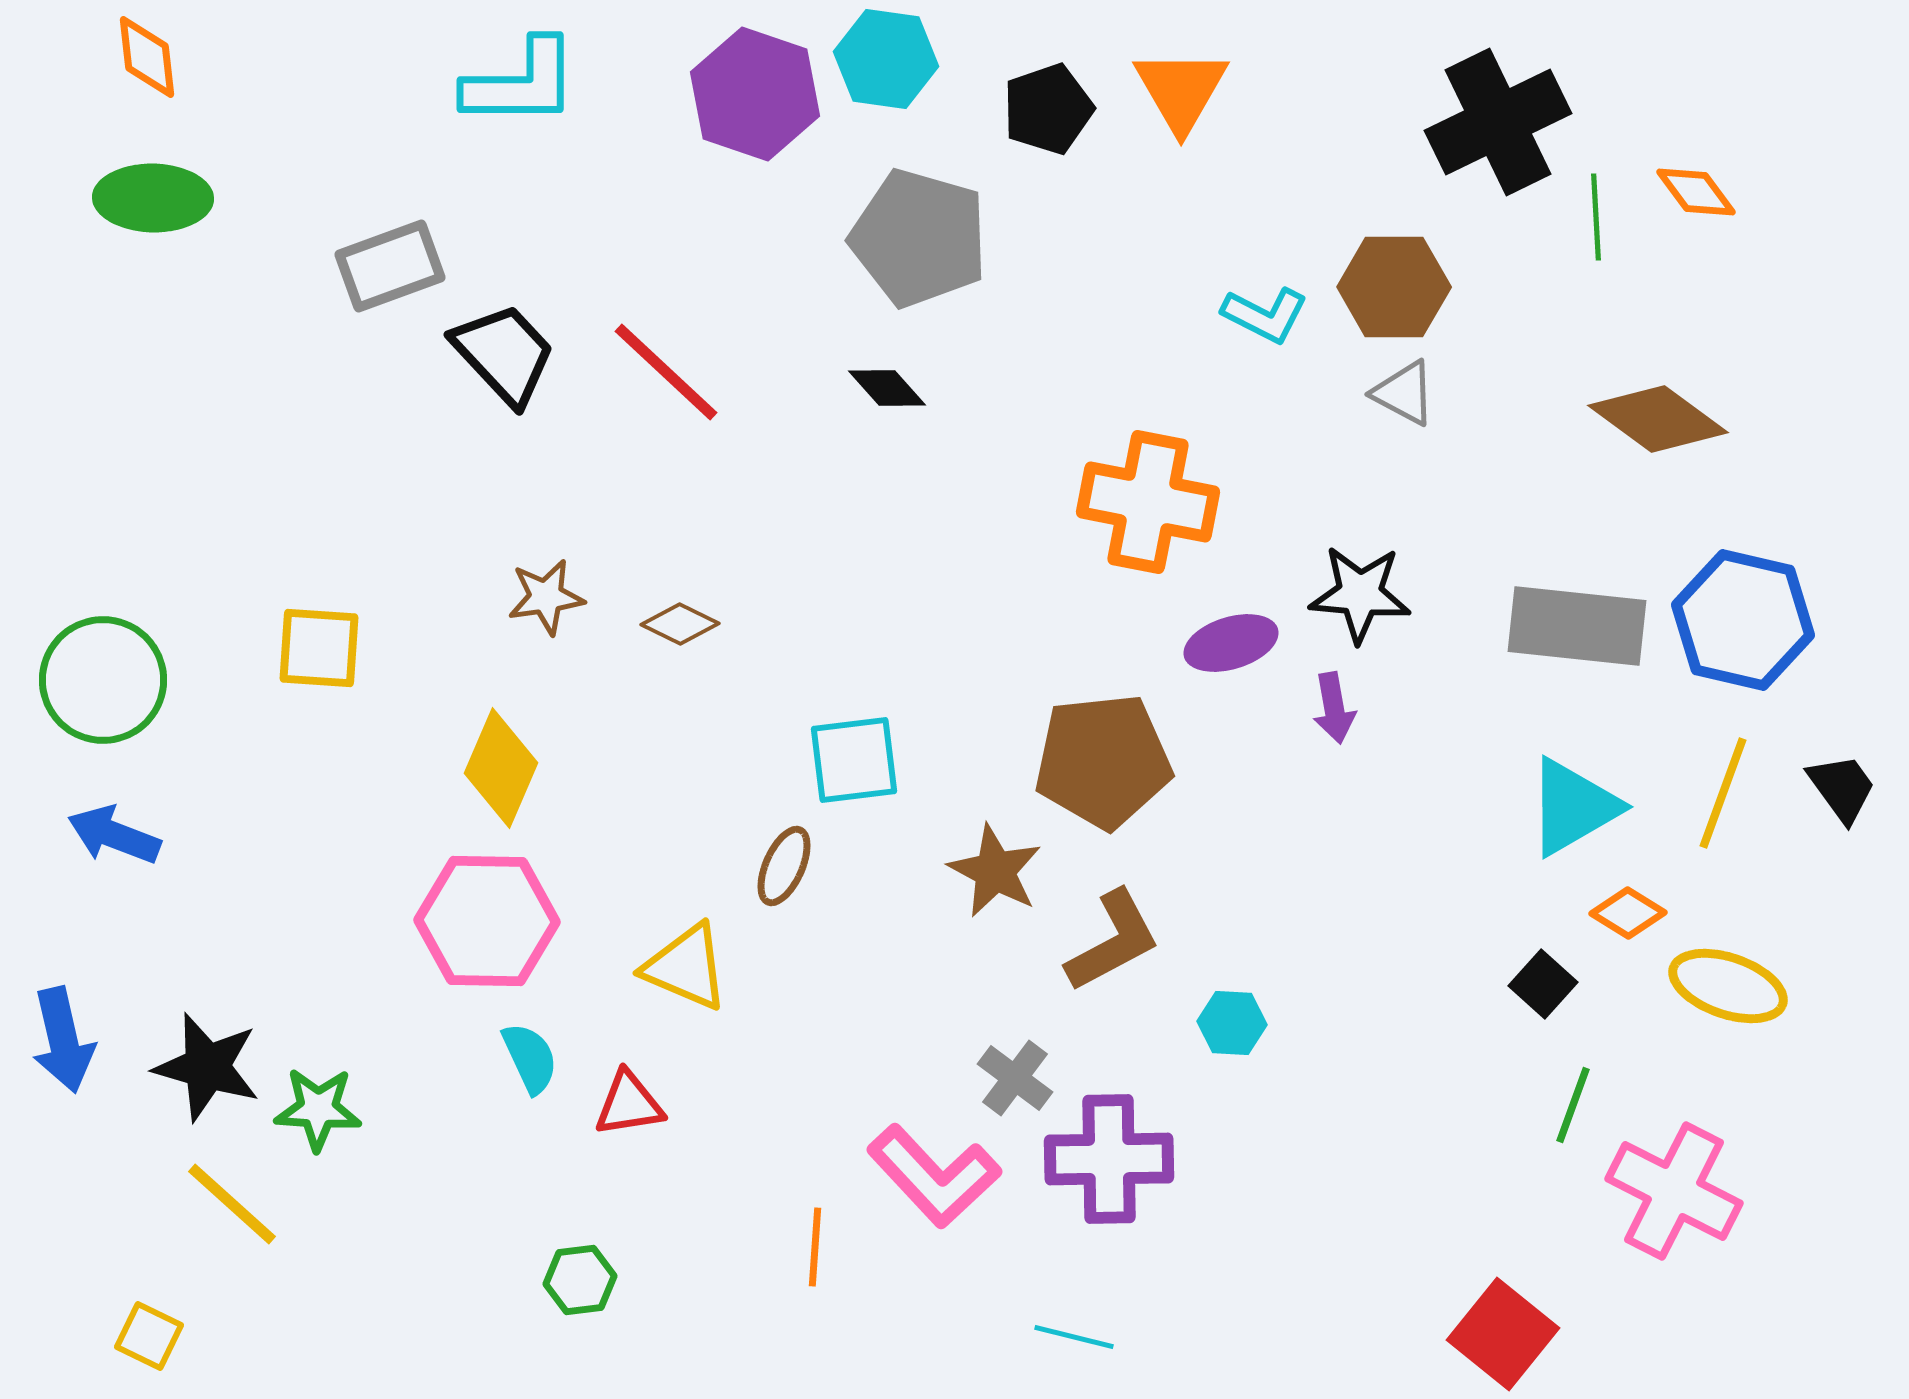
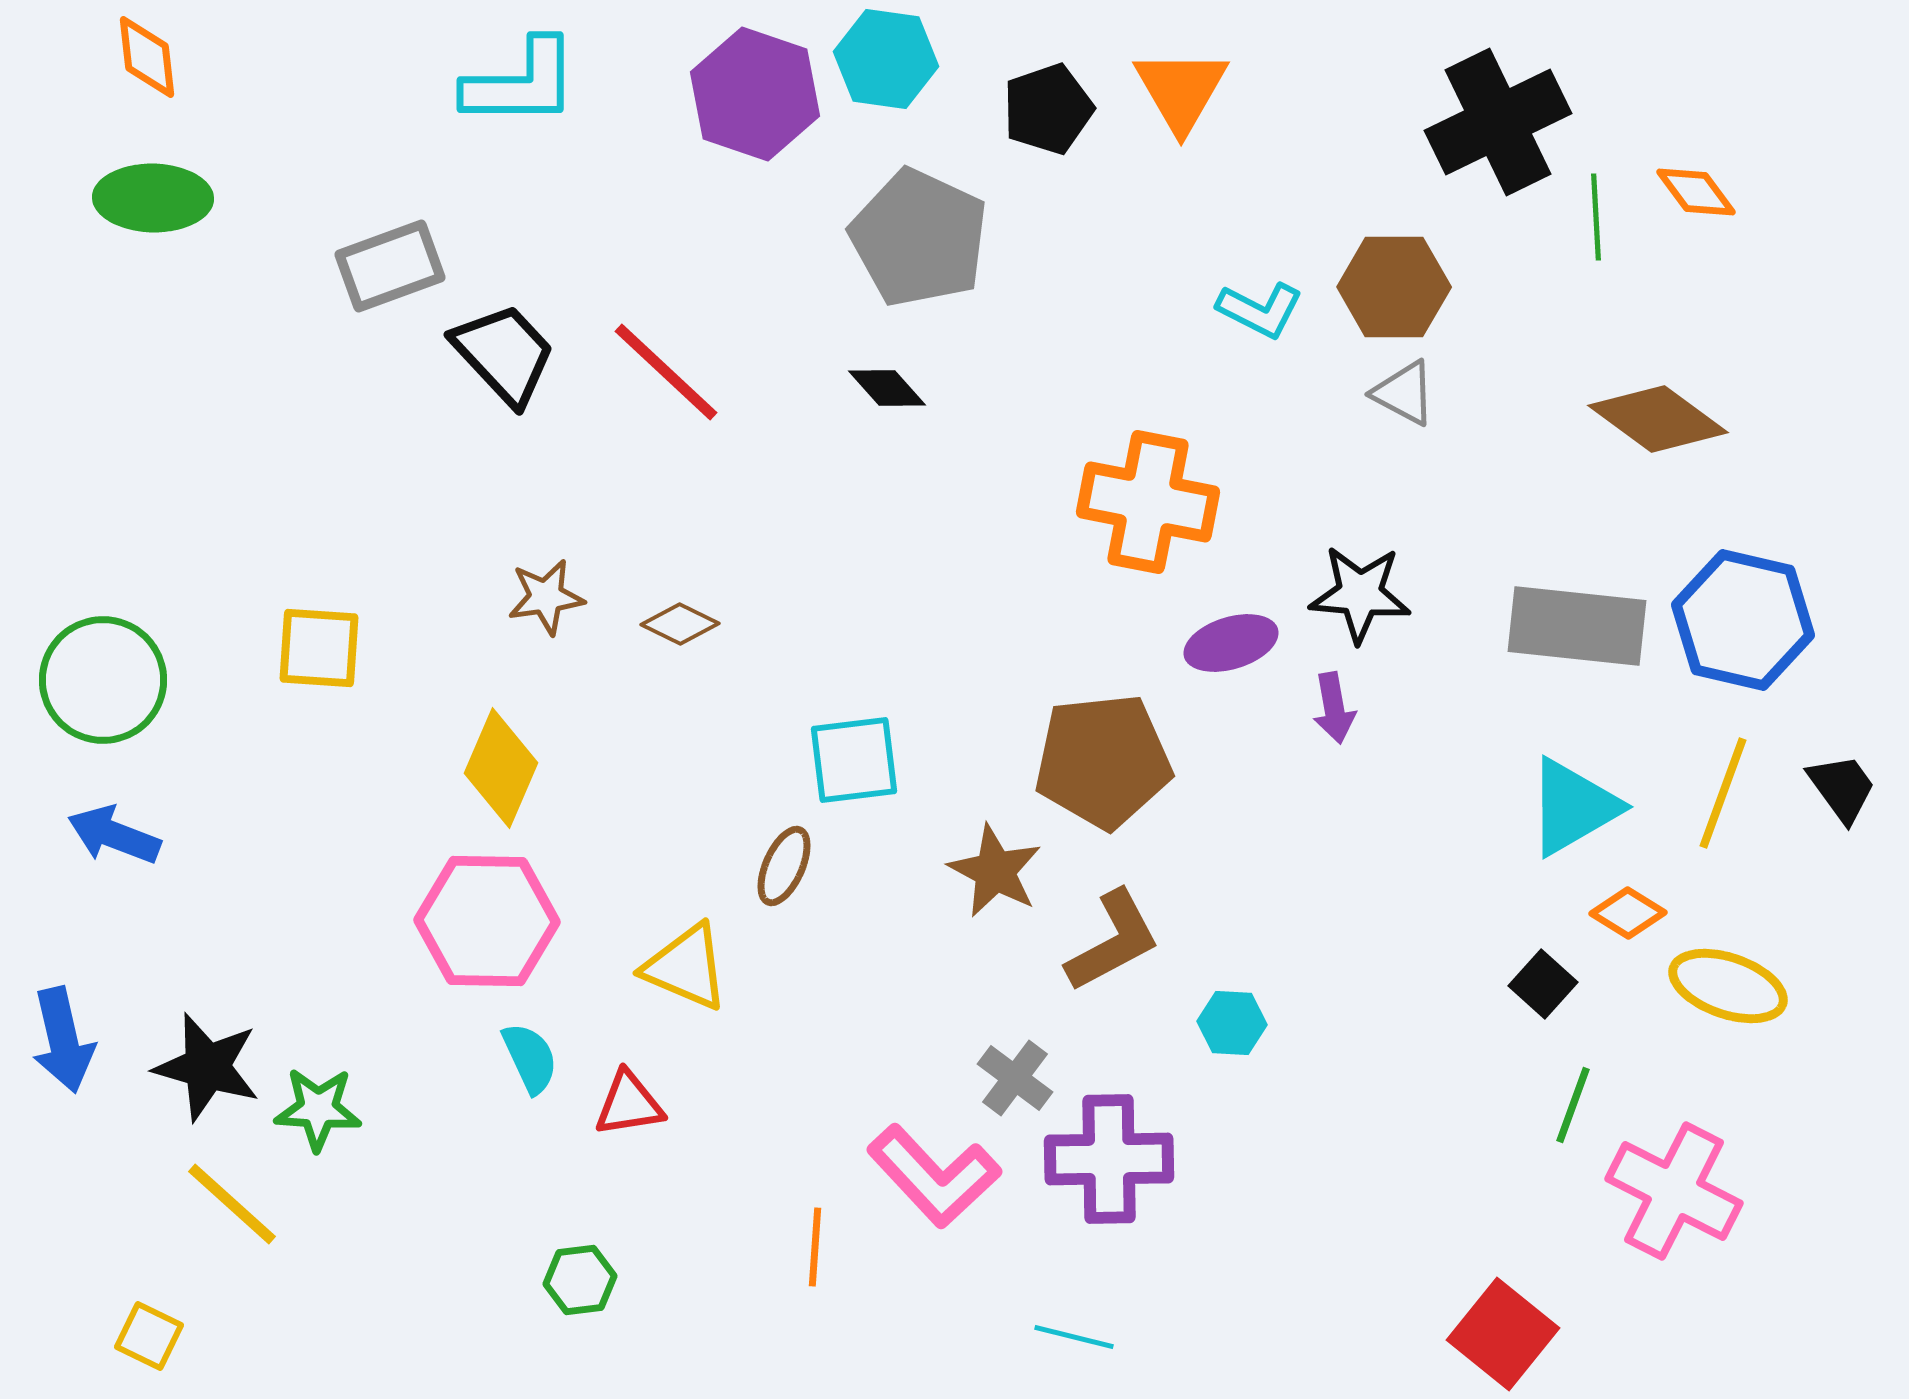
gray pentagon at (919, 238): rotated 9 degrees clockwise
cyan L-shape at (1265, 315): moved 5 px left, 5 px up
